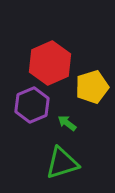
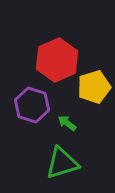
red hexagon: moved 7 px right, 3 px up
yellow pentagon: moved 2 px right
purple hexagon: rotated 20 degrees counterclockwise
